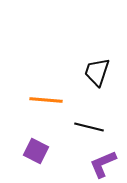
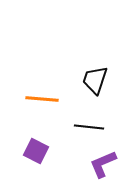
black trapezoid: moved 2 px left, 8 px down
orange line: moved 4 px left, 1 px up
black line: rotated 8 degrees counterclockwise
